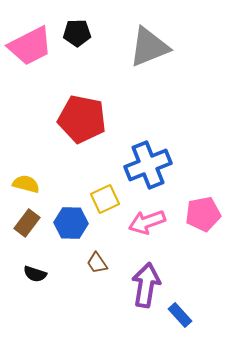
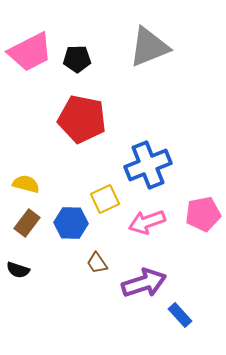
black pentagon: moved 26 px down
pink trapezoid: moved 6 px down
black semicircle: moved 17 px left, 4 px up
purple arrow: moved 2 px left, 2 px up; rotated 63 degrees clockwise
